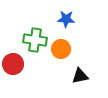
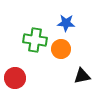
blue star: moved 4 px down
red circle: moved 2 px right, 14 px down
black triangle: moved 2 px right
